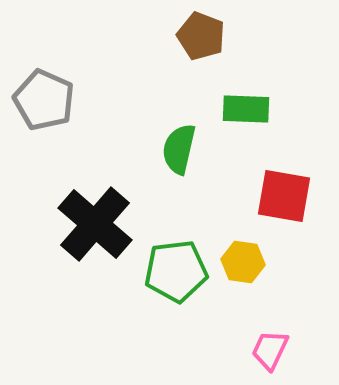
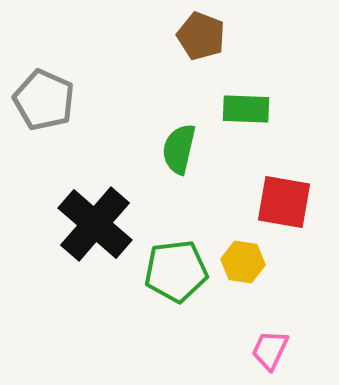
red square: moved 6 px down
